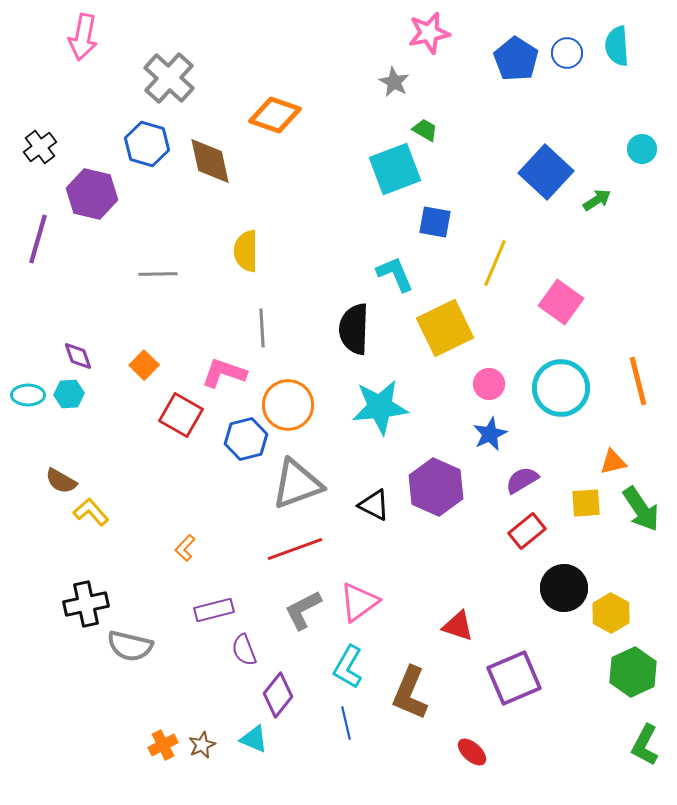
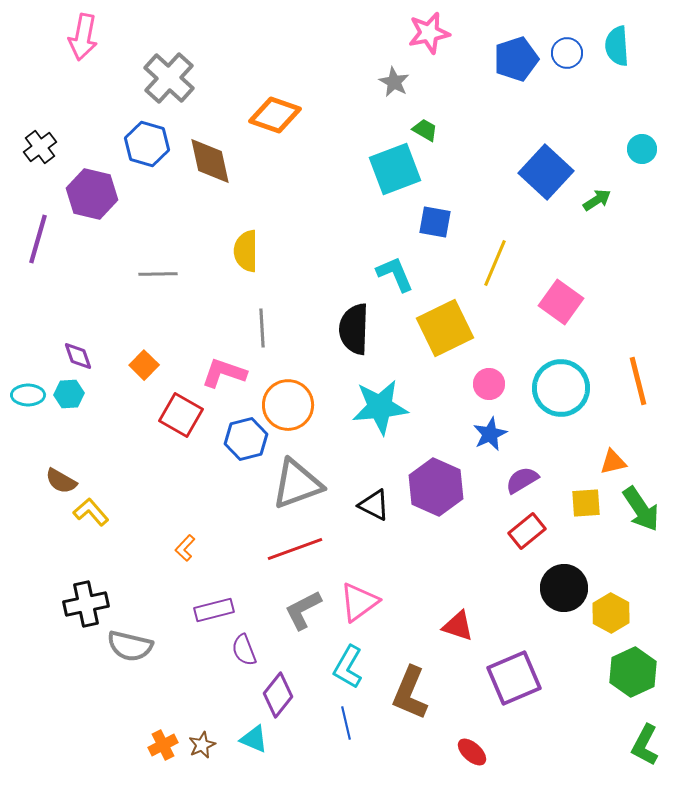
blue pentagon at (516, 59): rotated 21 degrees clockwise
